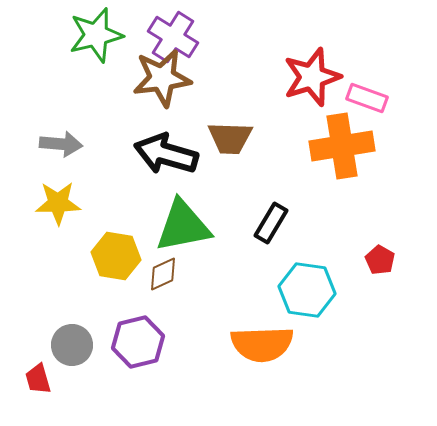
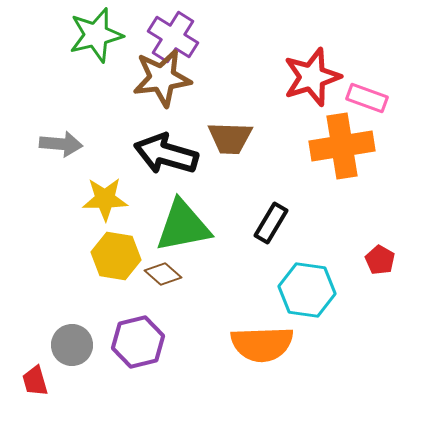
yellow star: moved 47 px right, 4 px up
brown diamond: rotated 66 degrees clockwise
red trapezoid: moved 3 px left, 2 px down
